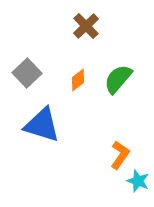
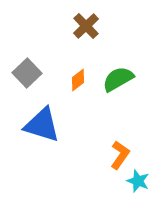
green semicircle: rotated 20 degrees clockwise
